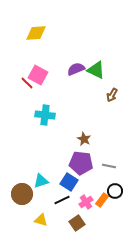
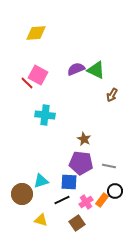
blue square: rotated 30 degrees counterclockwise
